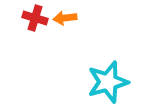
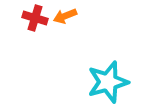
orange arrow: moved 2 px up; rotated 15 degrees counterclockwise
